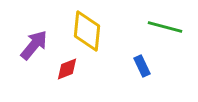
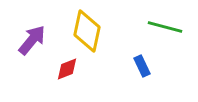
yellow diamond: rotated 6 degrees clockwise
purple arrow: moved 2 px left, 5 px up
